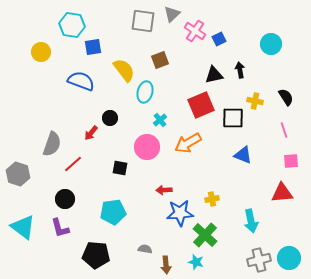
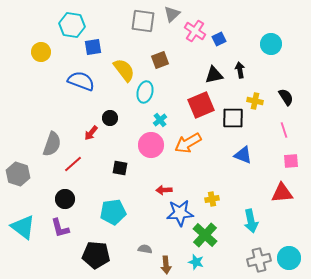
pink circle at (147, 147): moved 4 px right, 2 px up
